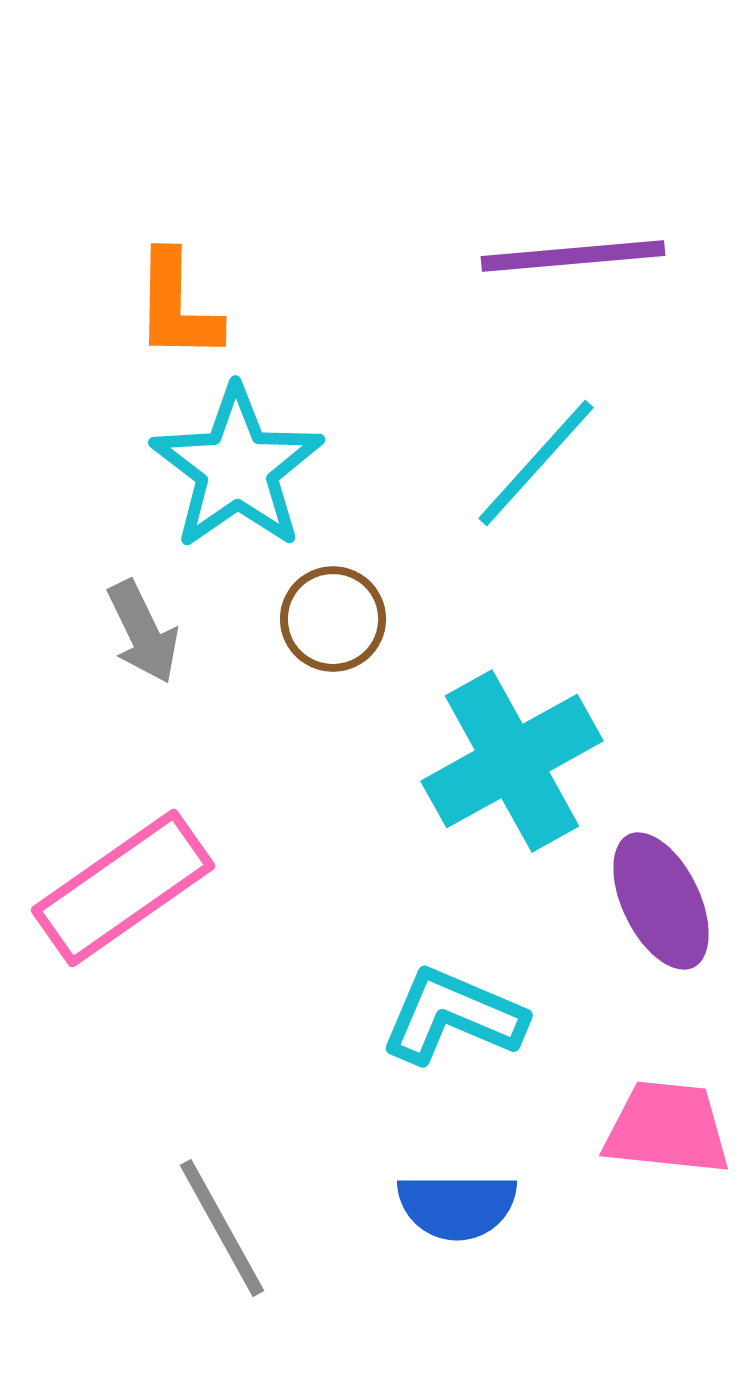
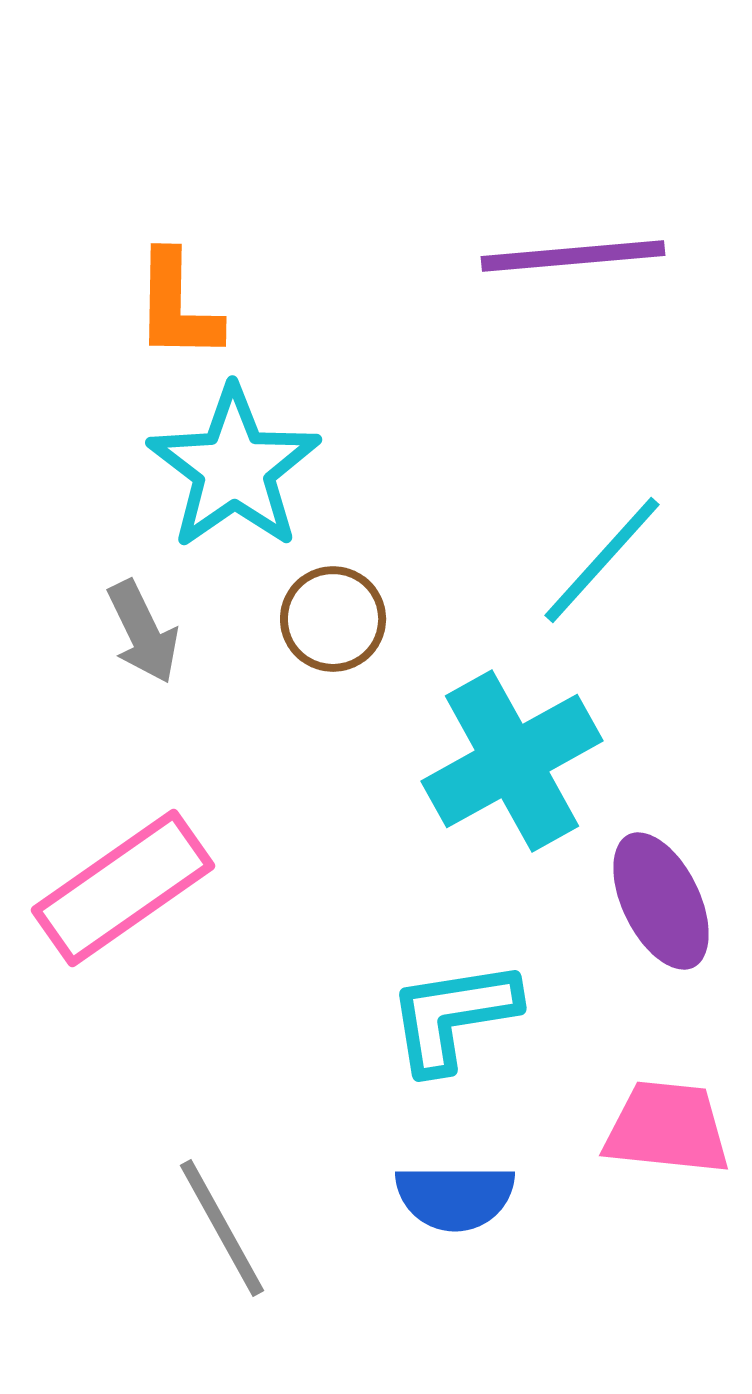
cyan line: moved 66 px right, 97 px down
cyan star: moved 3 px left
cyan L-shape: rotated 32 degrees counterclockwise
blue semicircle: moved 2 px left, 9 px up
